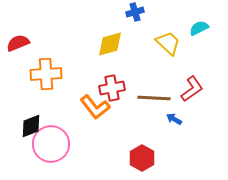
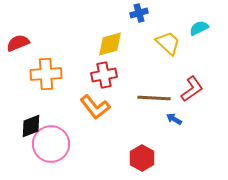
blue cross: moved 4 px right, 1 px down
red cross: moved 8 px left, 13 px up
